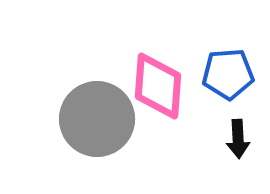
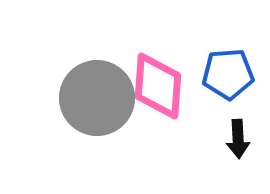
gray circle: moved 21 px up
